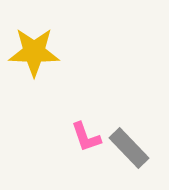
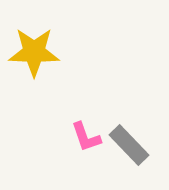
gray rectangle: moved 3 px up
